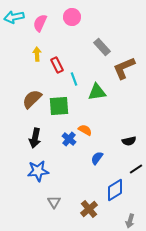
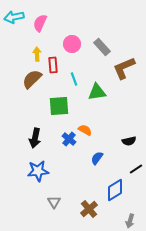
pink circle: moved 27 px down
red rectangle: moved 4 px left; rotated 21 degrees clockwise
brown semicircle: moved 20 px up
